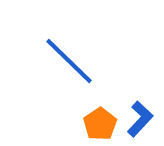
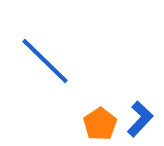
blue line: moved 24 px left
